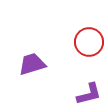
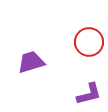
purple trapezoid: moved 1 px left, 2 px up
